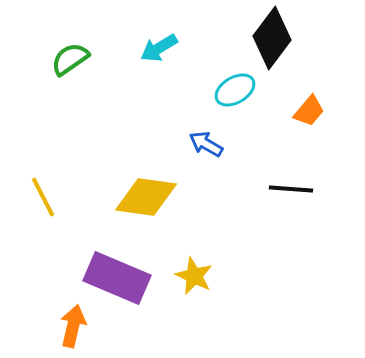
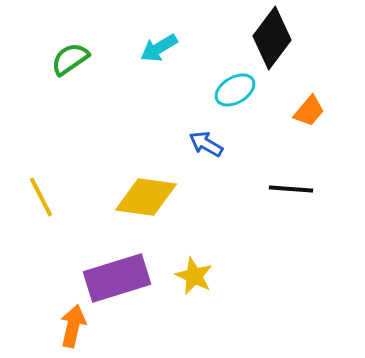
yellow line: moved 2 px left
purple rectangle: rotated 40 degrees counterclockwise
